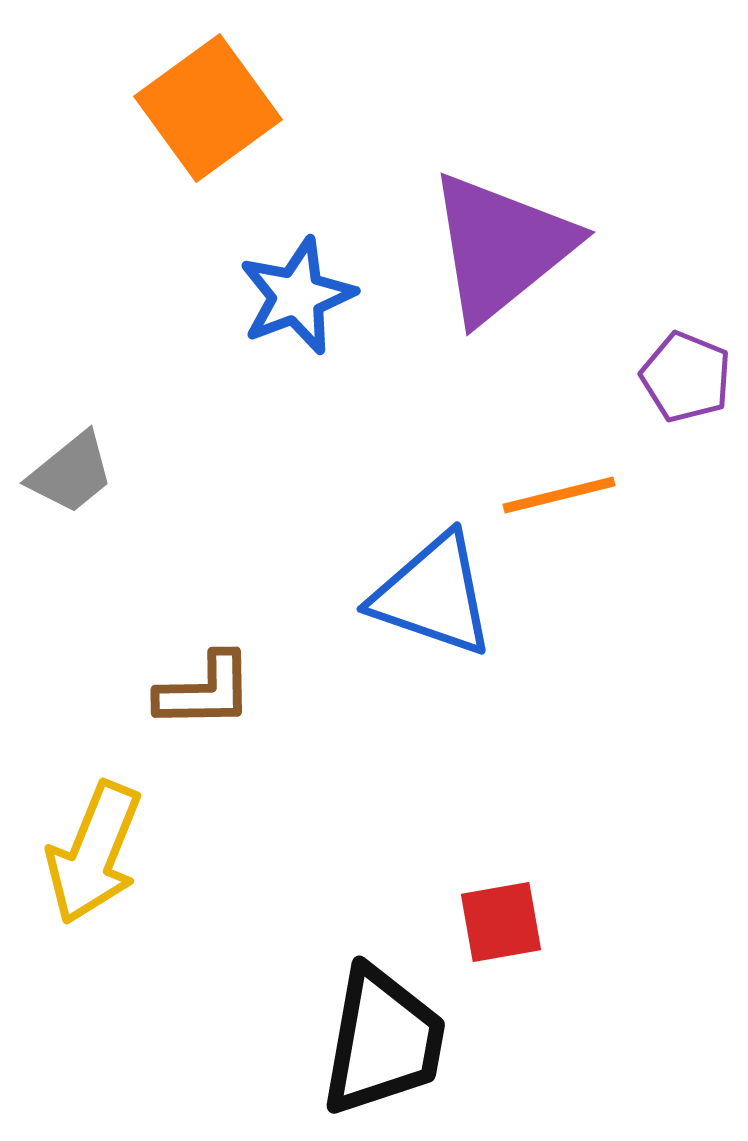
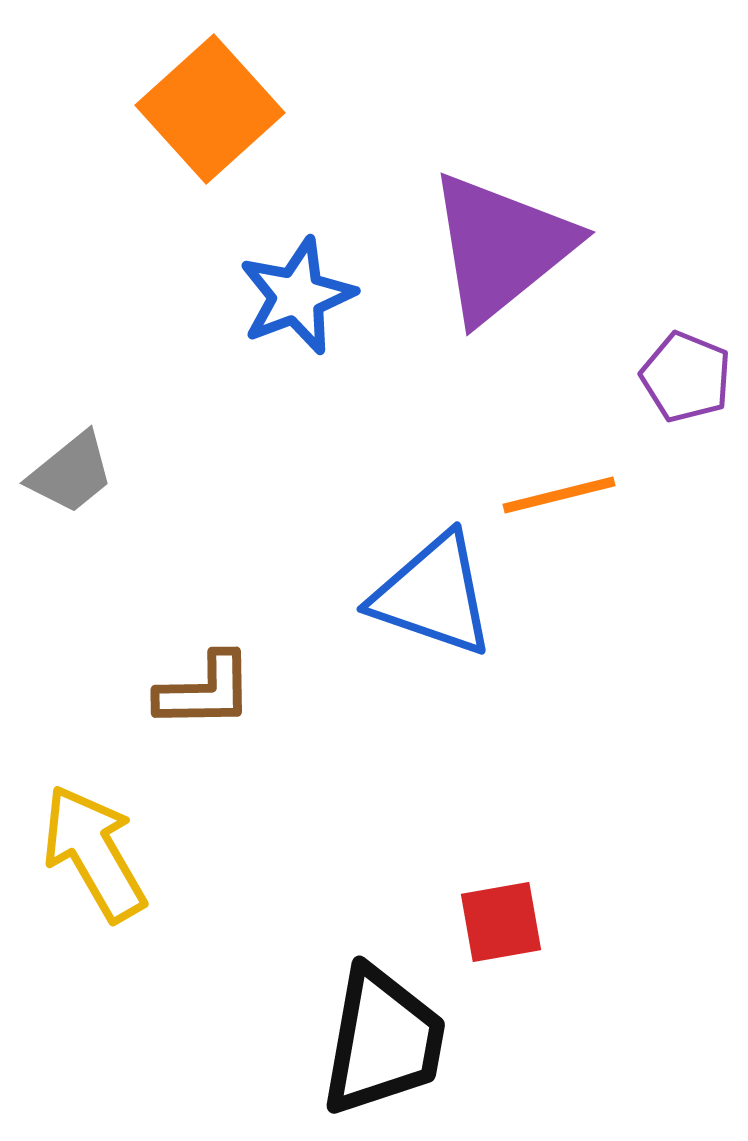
orange square: moved 2 px right, 1 px down; rotated 6 degrees counterclockwise
yellow arrow: rotated 128 degrees clockwise
